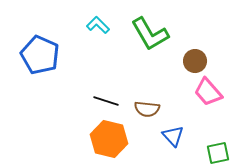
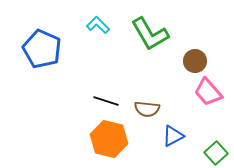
blue pentagon: moved 2 px right, 6 px up
blue triangle: rotated 45 degrees clockwise
green square: moved 2 px left; rotated 30 degrees counterclockwise
